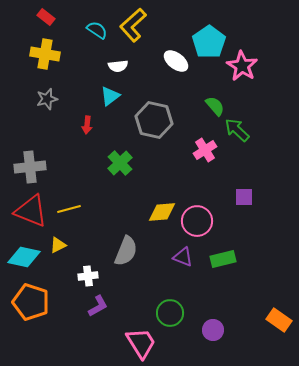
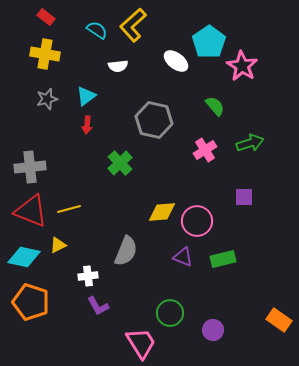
cyan triangle: moved 24 px left
green arrow: moved 13 px right, 13 px down; rotated 120 degrees clockwise
purple L-shape: rotated 90 degrees clockwise
